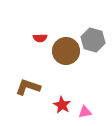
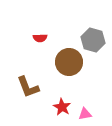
brown circle: moved 3 px right, 11 px down
brown L-shape: rotated 130 degrees counterclockwise
red star: moved 2 px down
pink triangle: moved 2 px down
